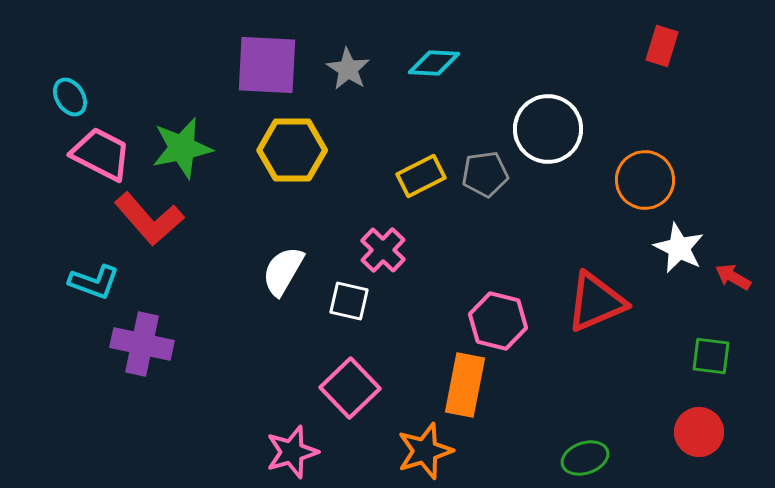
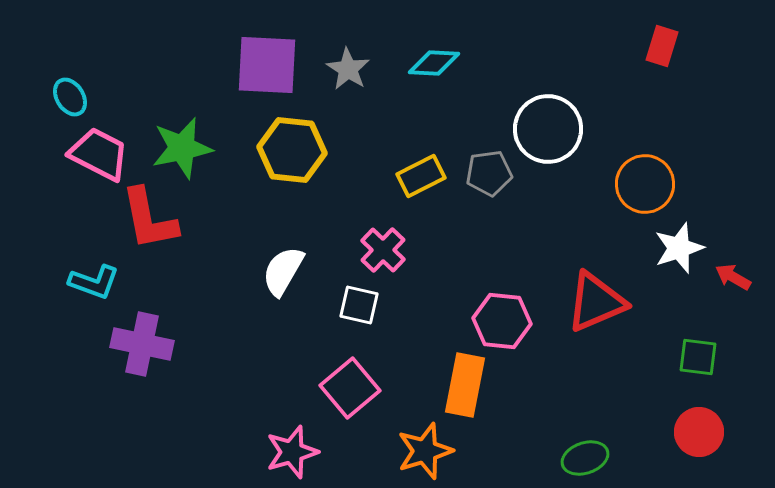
yellow hexagon: rotated 6 degrees clockwise
pink trapezoid: moved 2 px left
gray pentagon: moved 4 px right, 1 px up
orange circle: moved 4 px down
red L-shape: rotated 30 degrees clockwise
white star: rotated 27 degrees clockwise
white square: moved 10 px right, 4 px down
pink hexagon: moved 4 px right; rotated 8 degrees counterclockwise
green square: moved 13 px left, 1 px down
pink square: rotated 4 degrees clockwise
